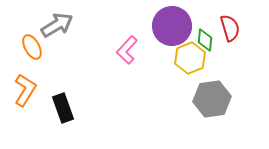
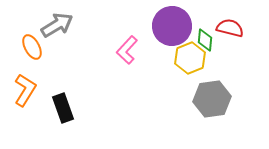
red semicircle: rotated 60 degrees counterclockwise
